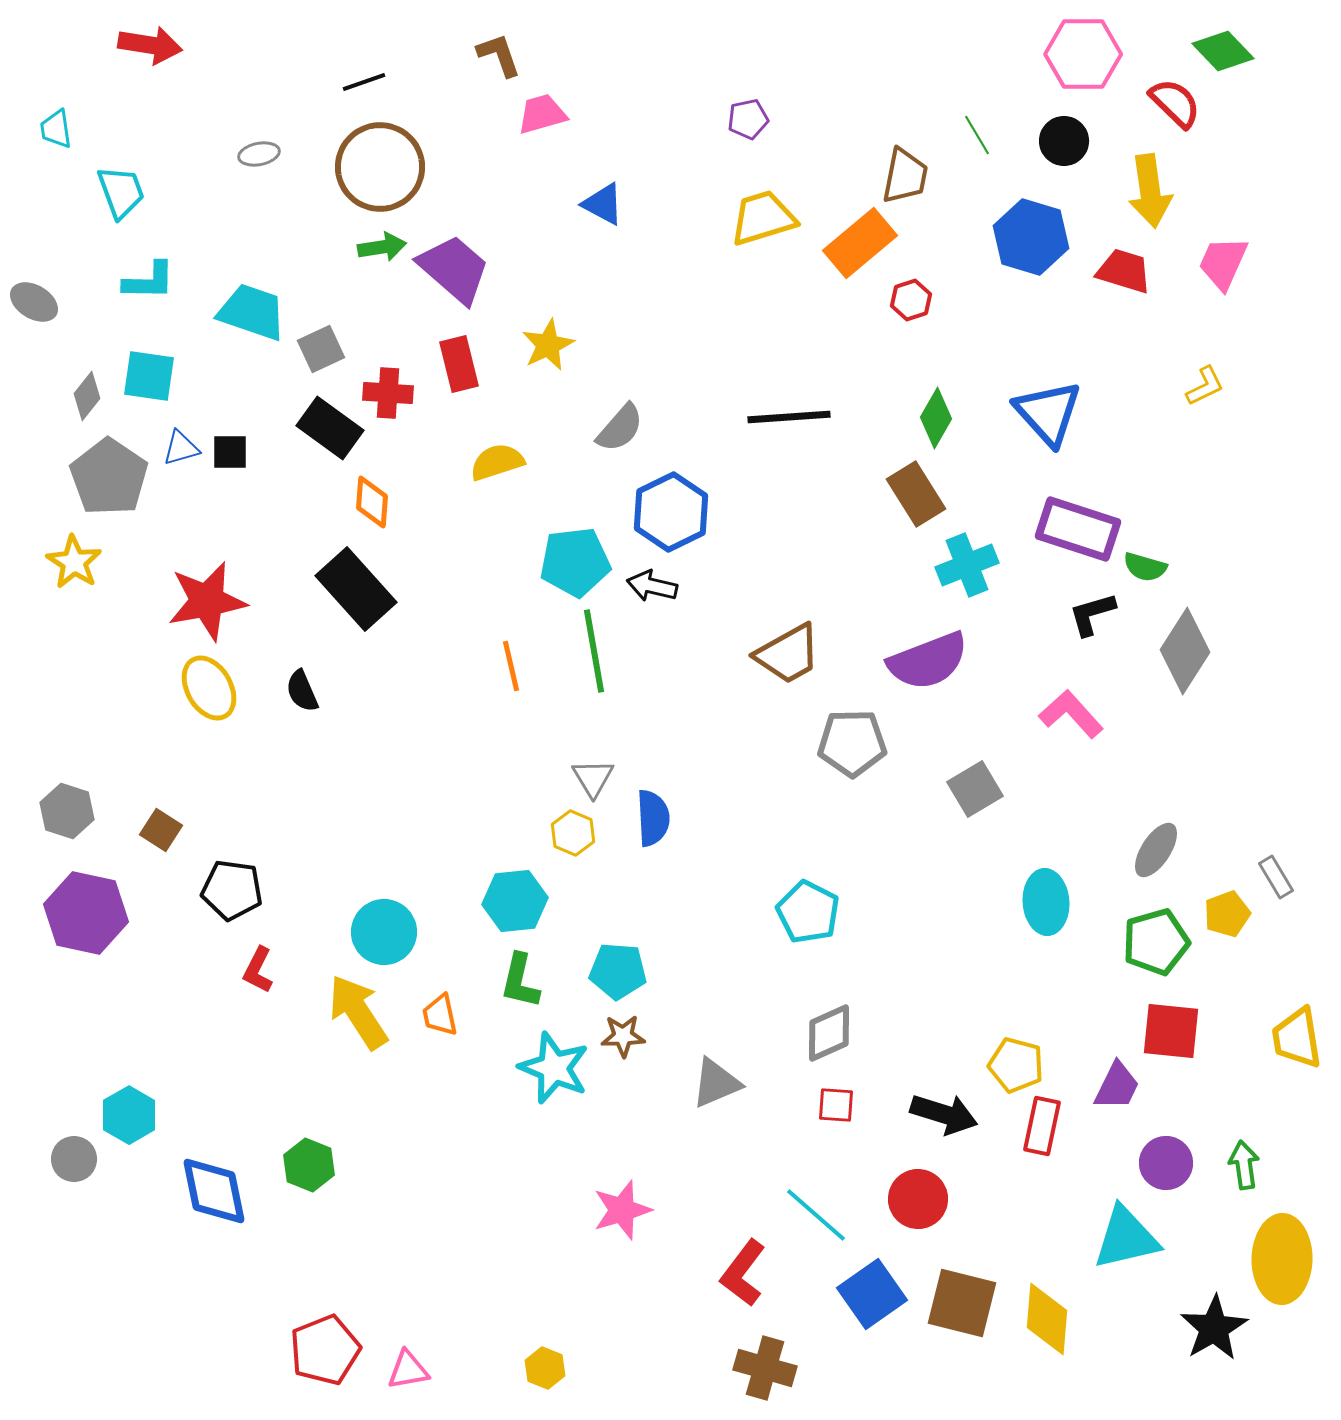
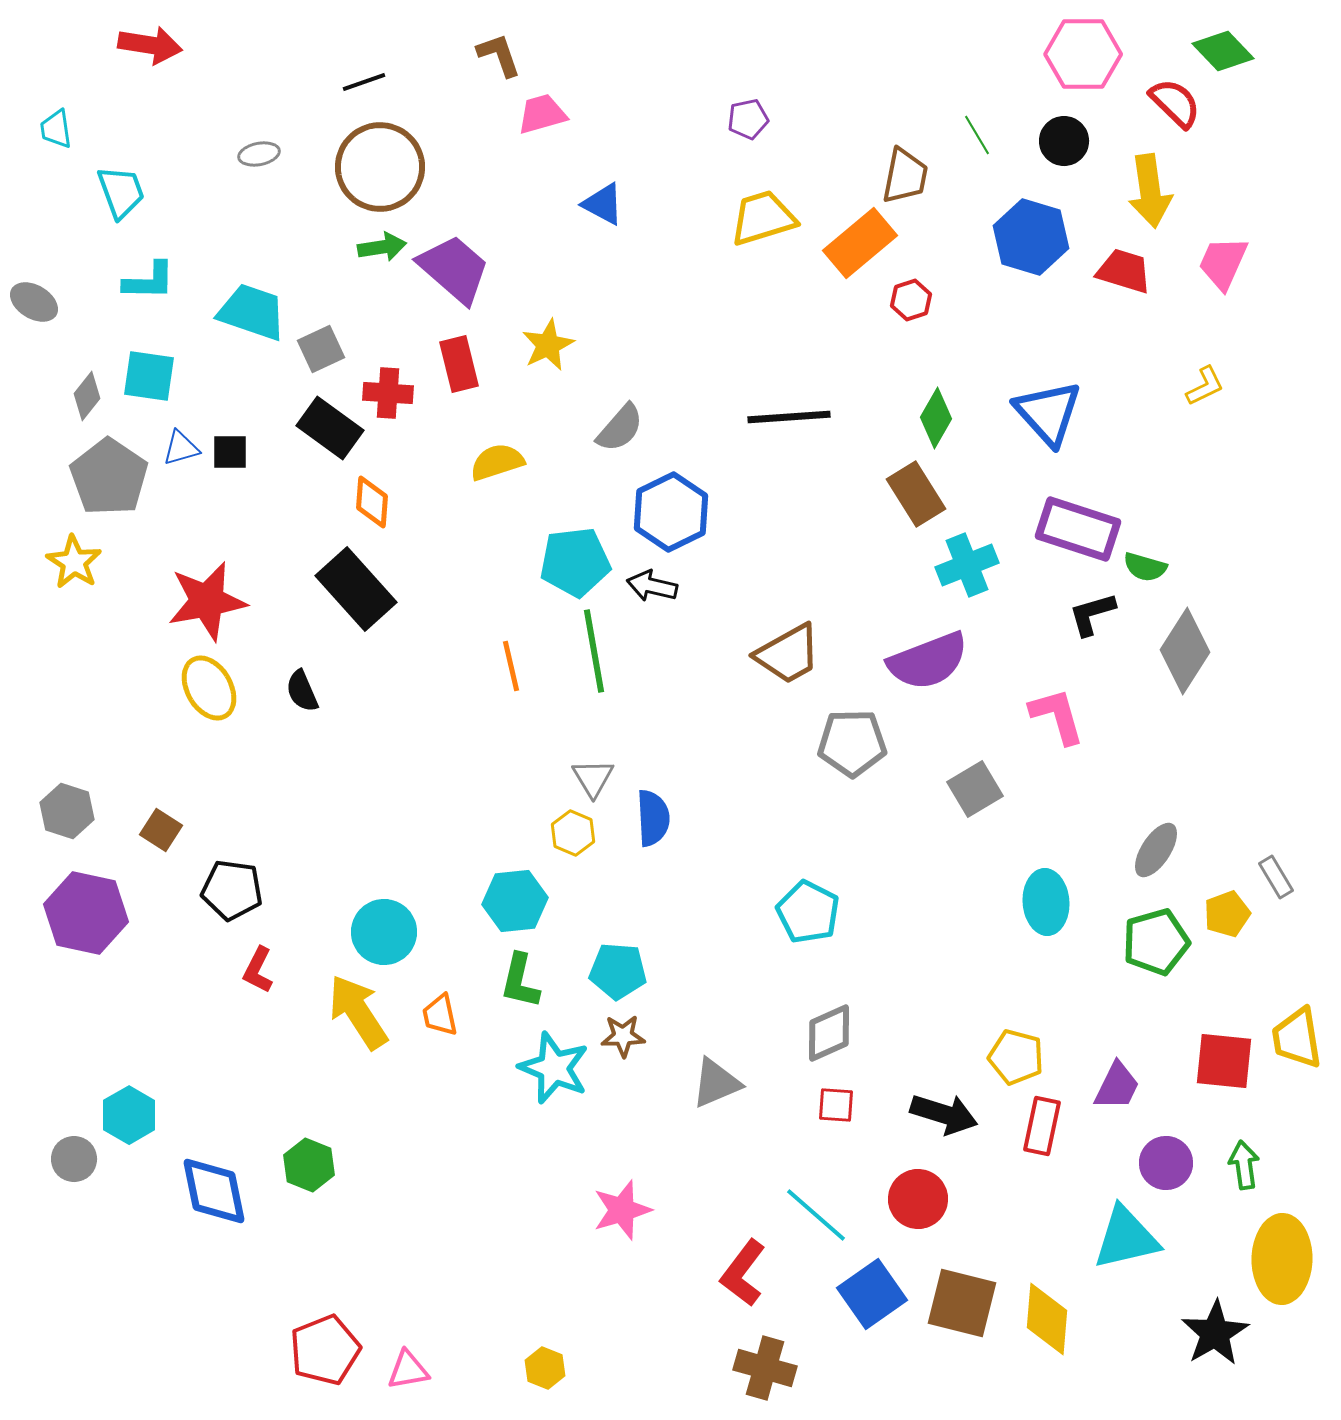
pink L-shape at (1071, 714): moved 14 px left, 2 px down; rotated 26 degrees clockwise
red square at (1171, 1031): moved 53 px right, 30 px down
yellow pentagon at (1016, 1065): moved 8 px up
black star at (1214, 1328): moved 1 px right, 5 px down
